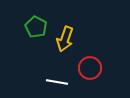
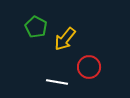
yellow arrow: rotated 20 degrees clockwise
red circle: moved 1 px left, 1 px up
